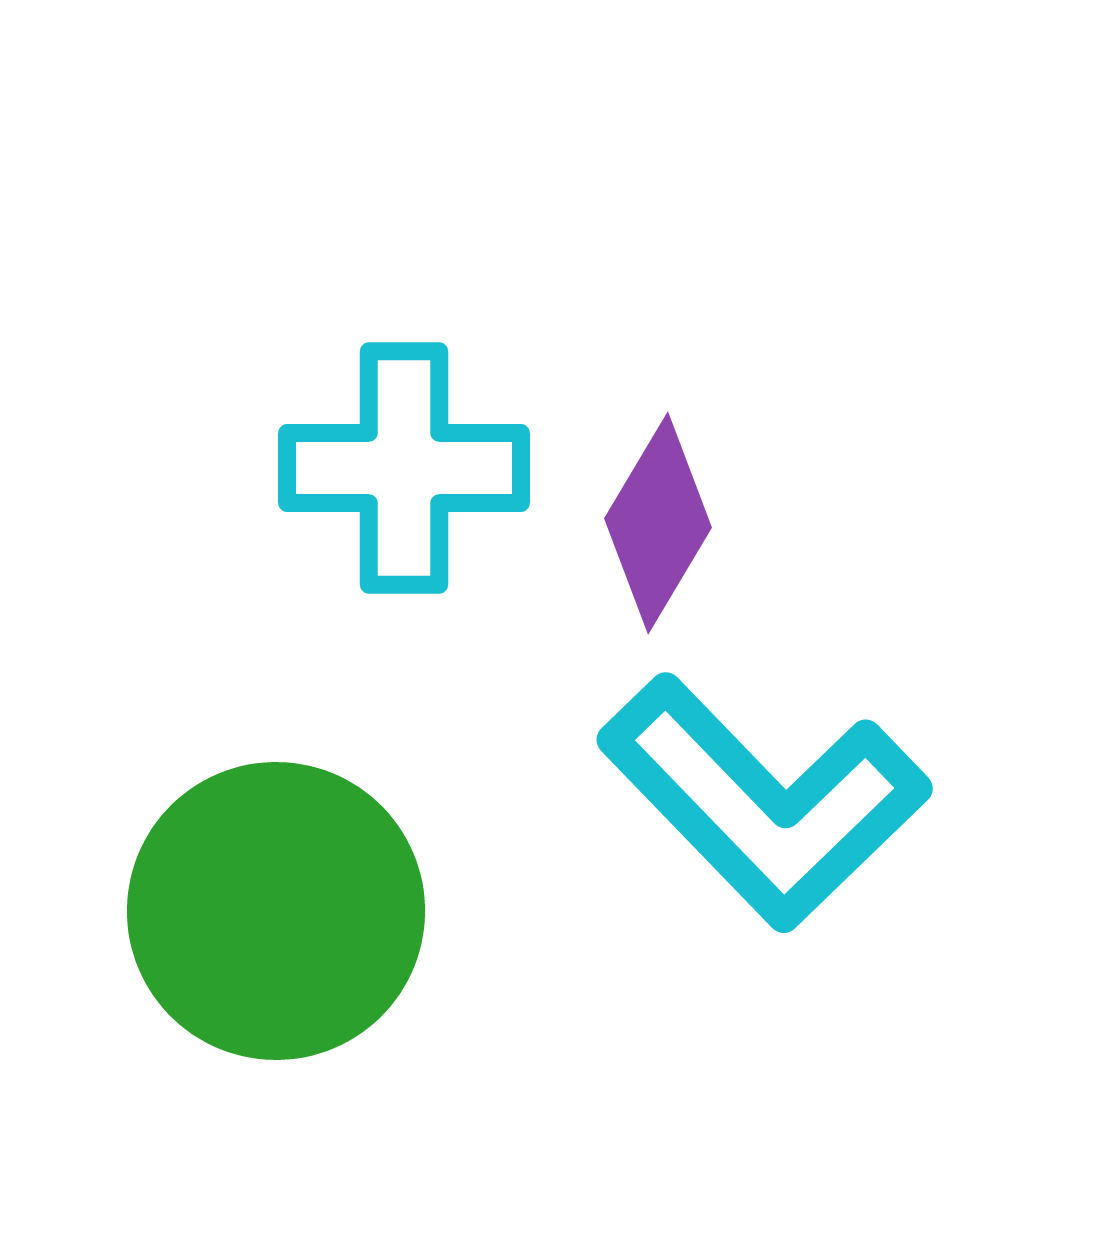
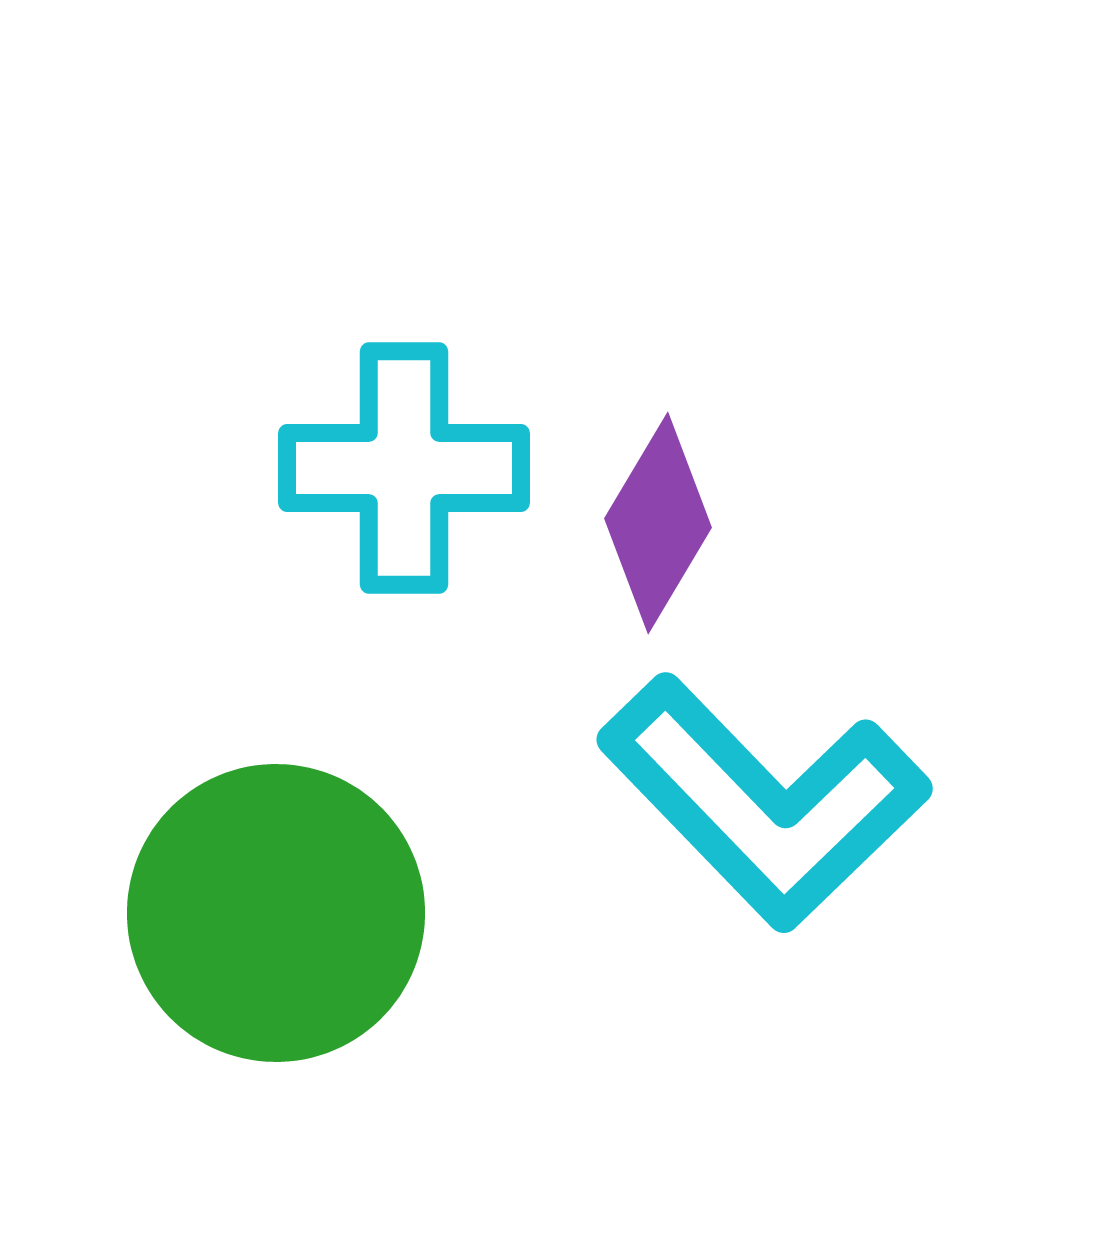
green circle: moved 2 px down
